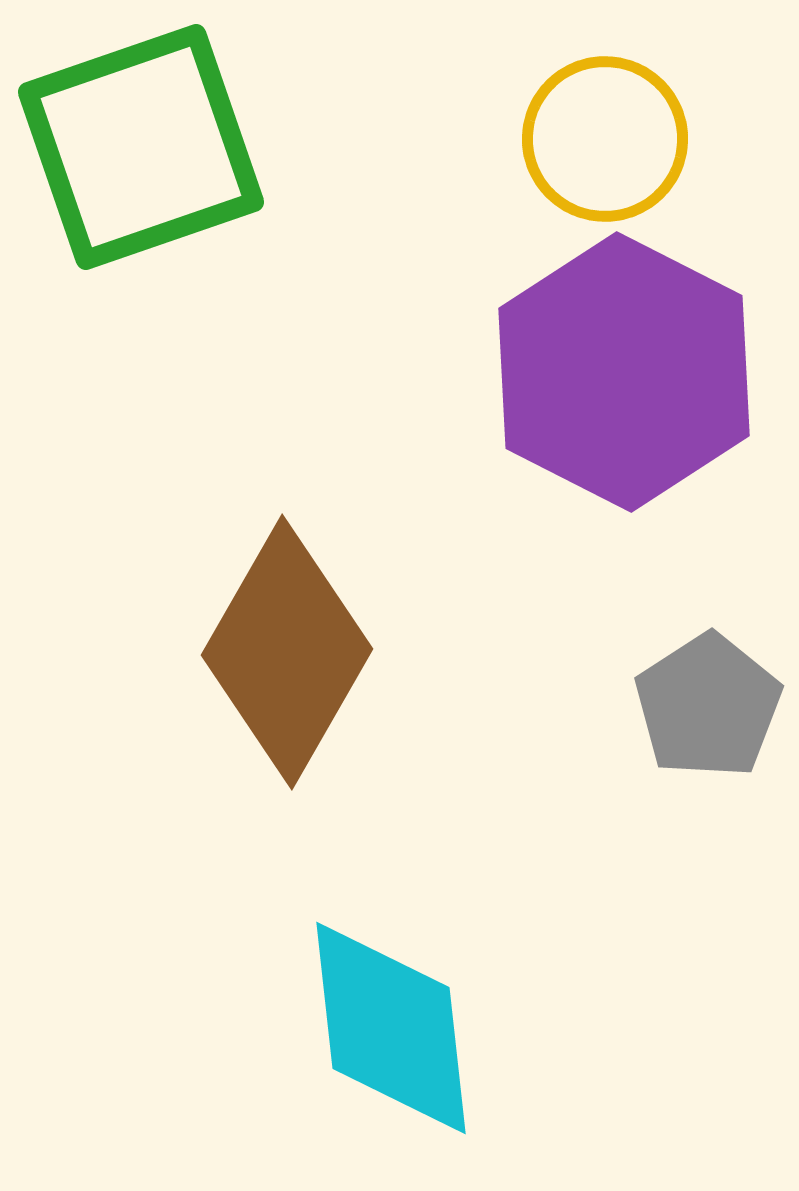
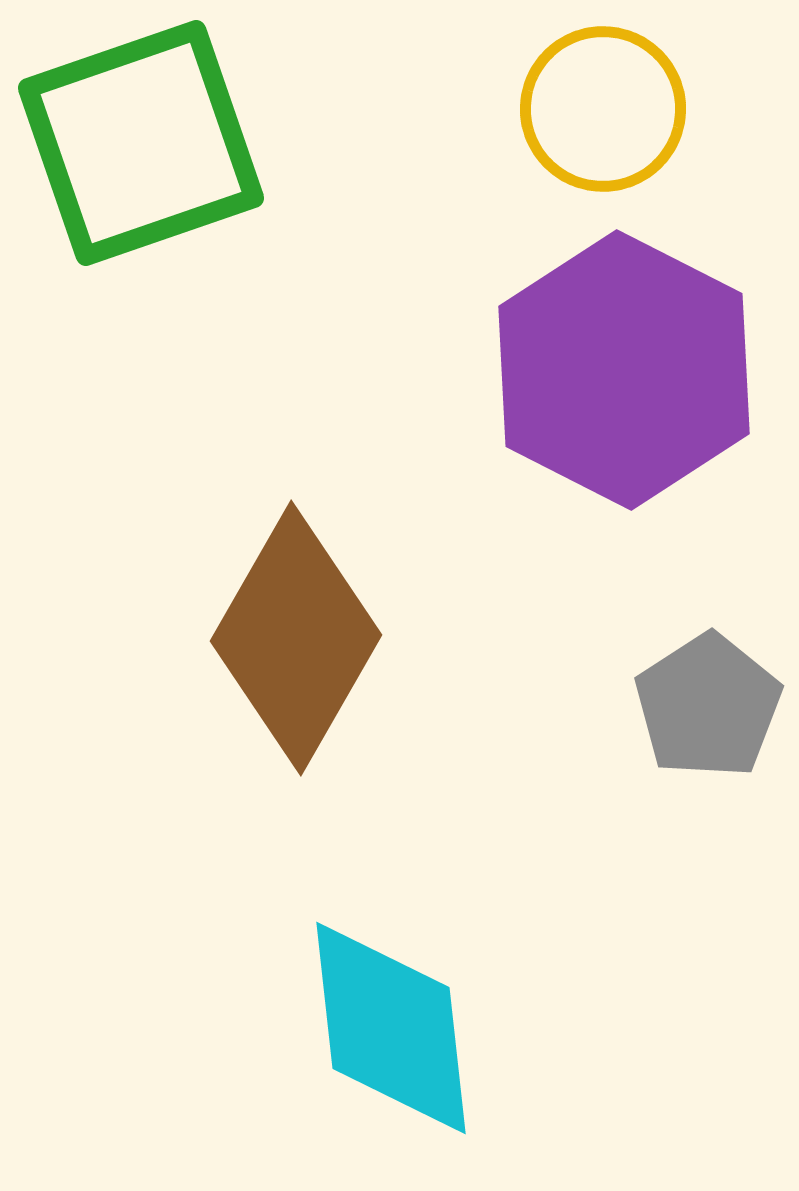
yellow circle: moved 2 px left, 30 px up
green square: moved 4 px up
purple hexagon: moved 2 px up
brown diamond: moved 9 px right, 14 px up
